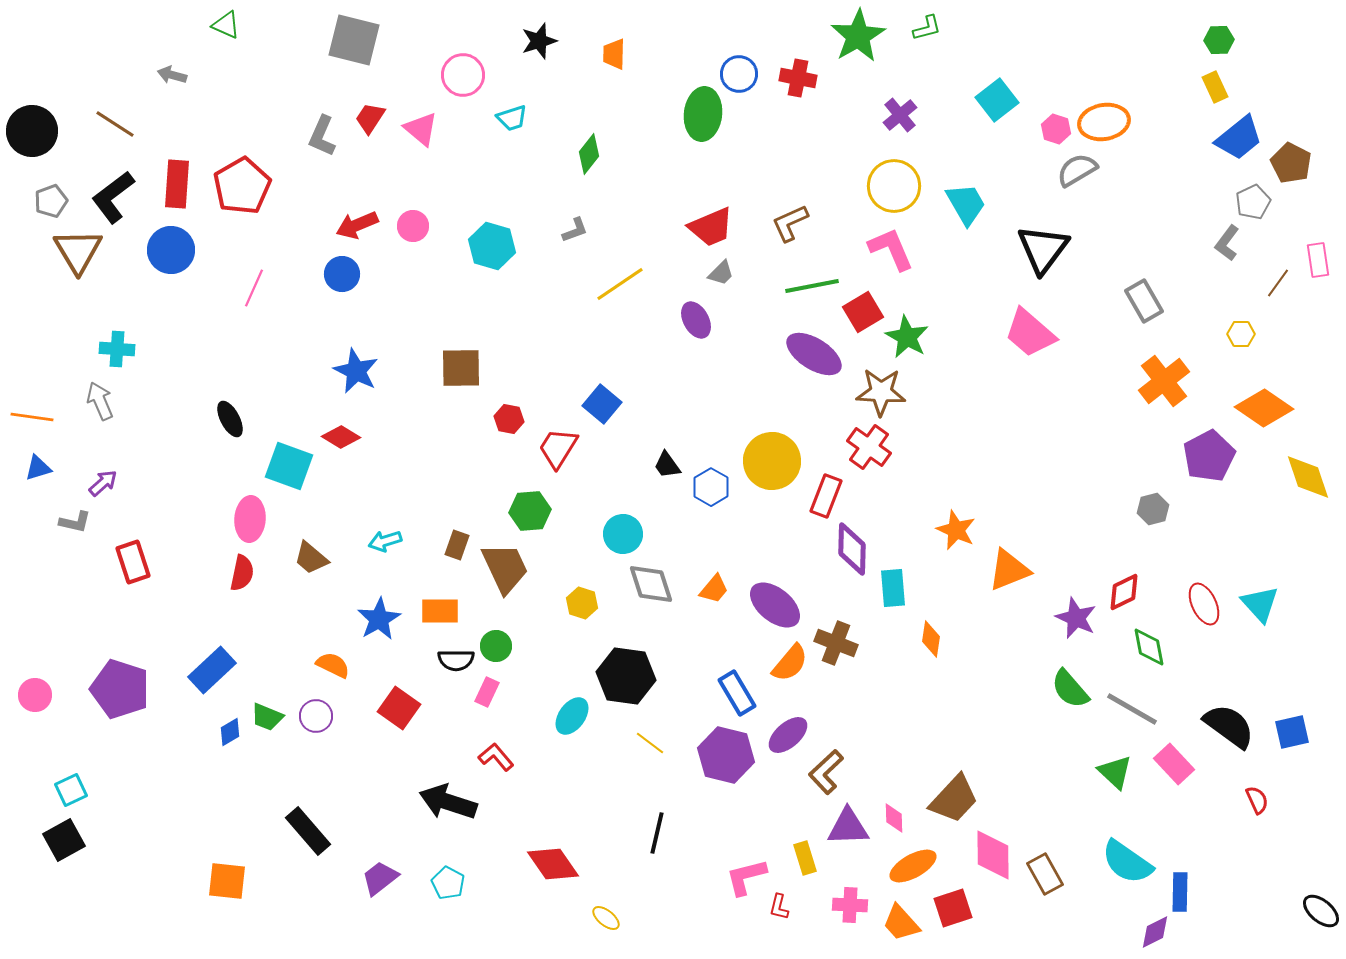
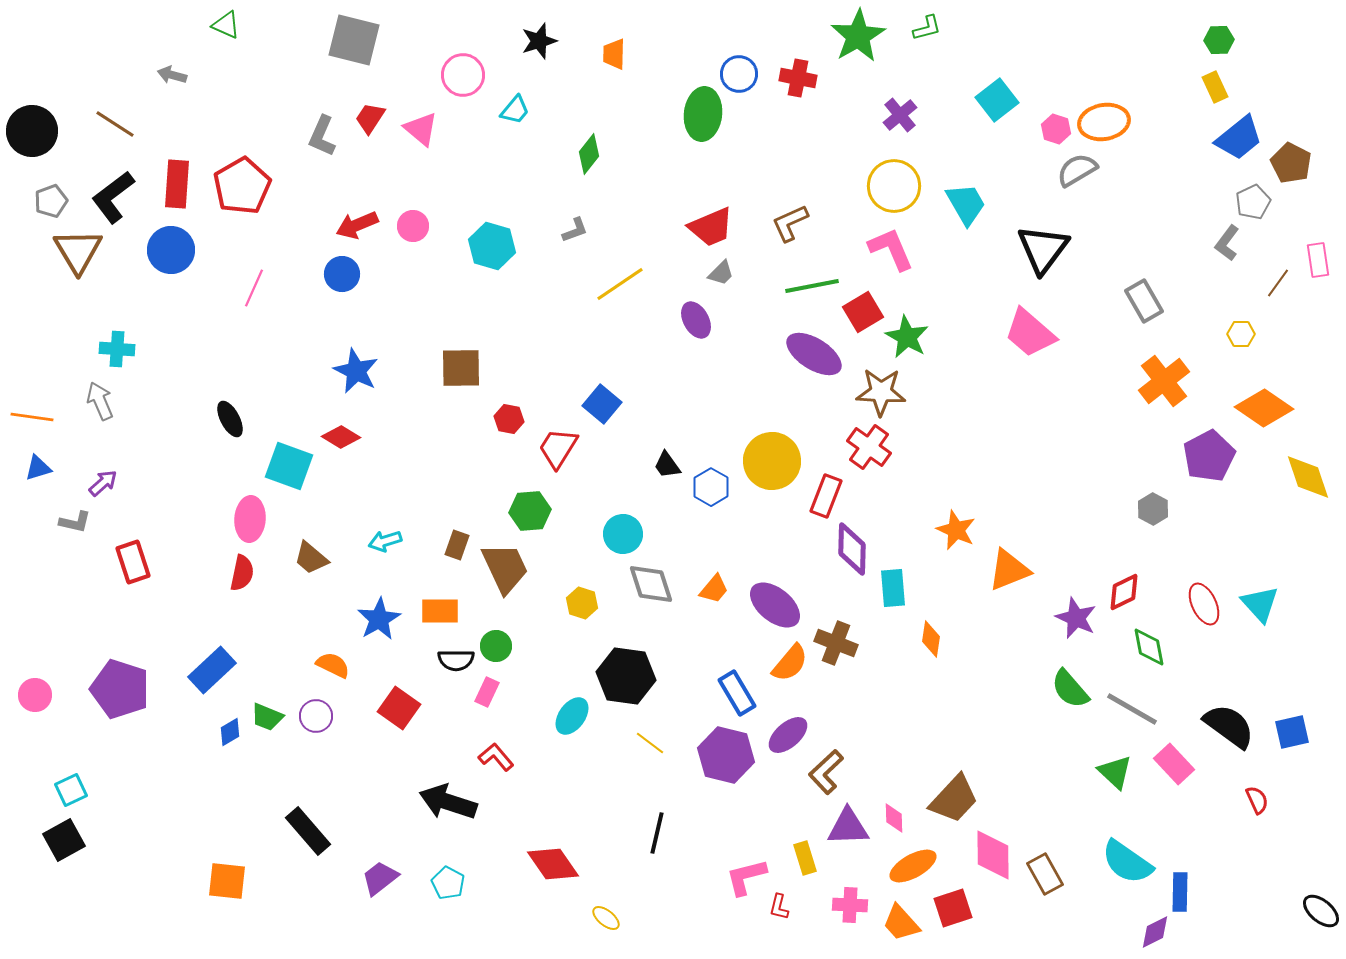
cyan trapezoid at (512, 118): moved 3 px right, 8 px up; rotated 32 degrees counterclockwise
gray hexagon at (1153, 509): rotated 16 degrees counterclockwise
